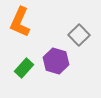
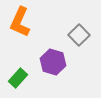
purple hexagon: moved 3 px left, 1 px down
green rectangle: moved 6 px left, 10 px down
